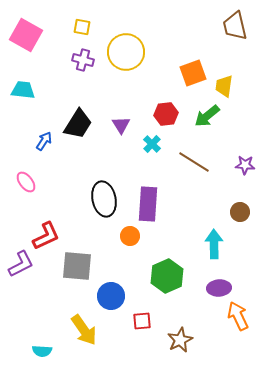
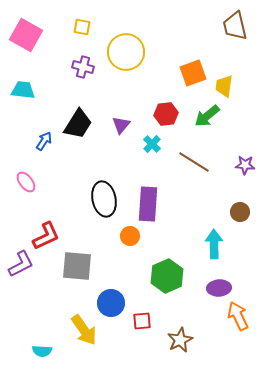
purple cross: moved 7 px down
purple triangle: rotated 12 degrees clockwise
blue circle: moved 7 px down
